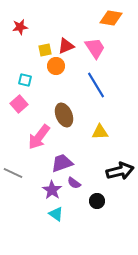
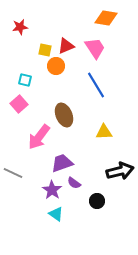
orange diamond: moved 5 px left
yellow square: rotated 24 degrees clockwise
yellow triangle: moved 4 px right
